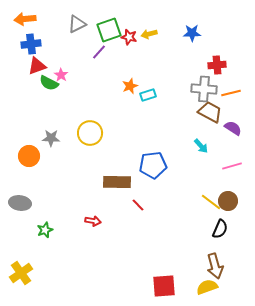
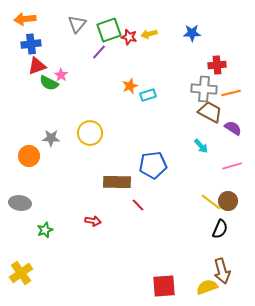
gray triangle: rotated 24 degrees counterclockwise
brown arrow: moved 7 px right, 5 px down
